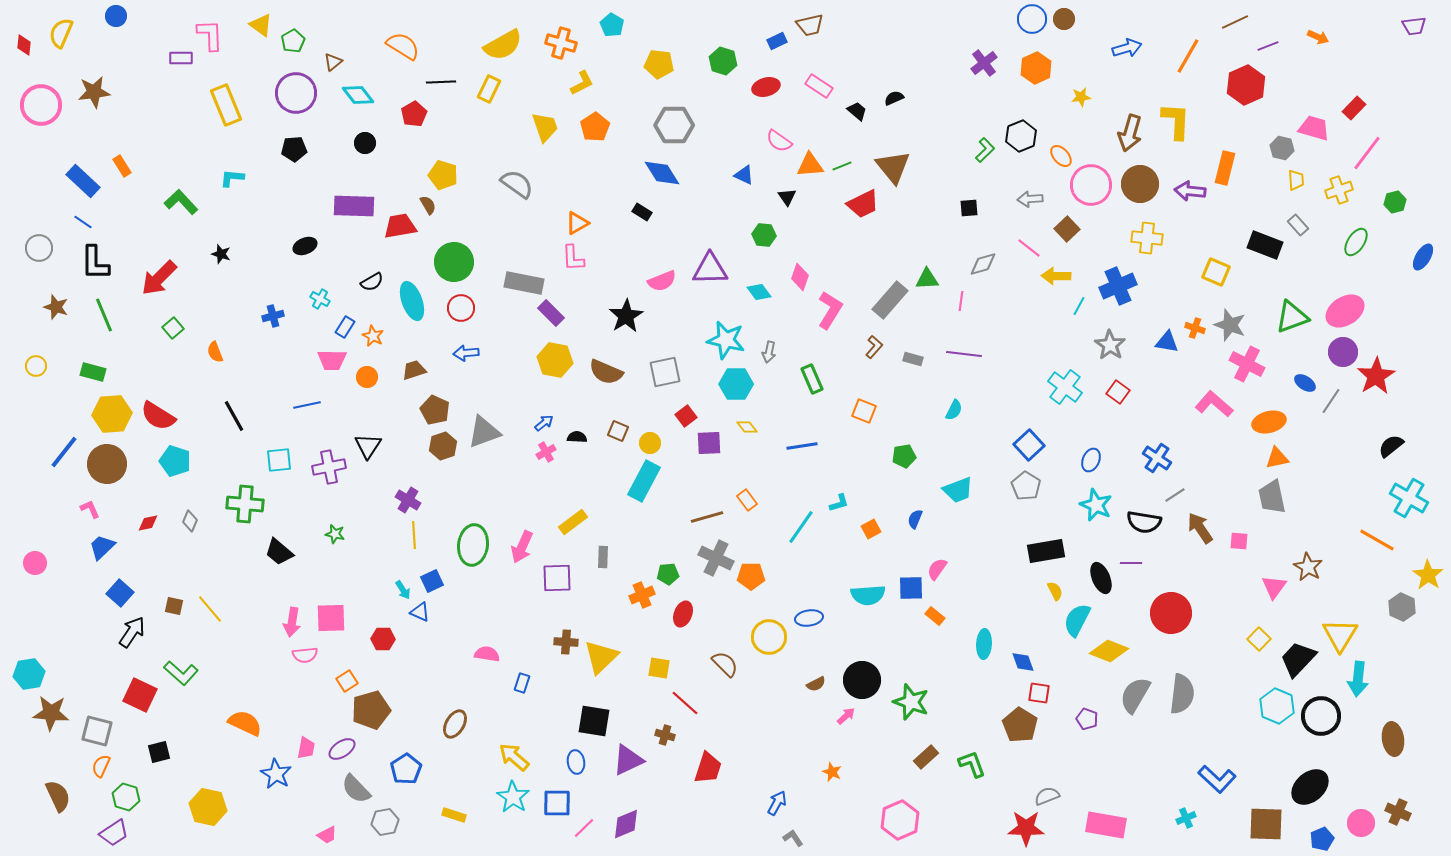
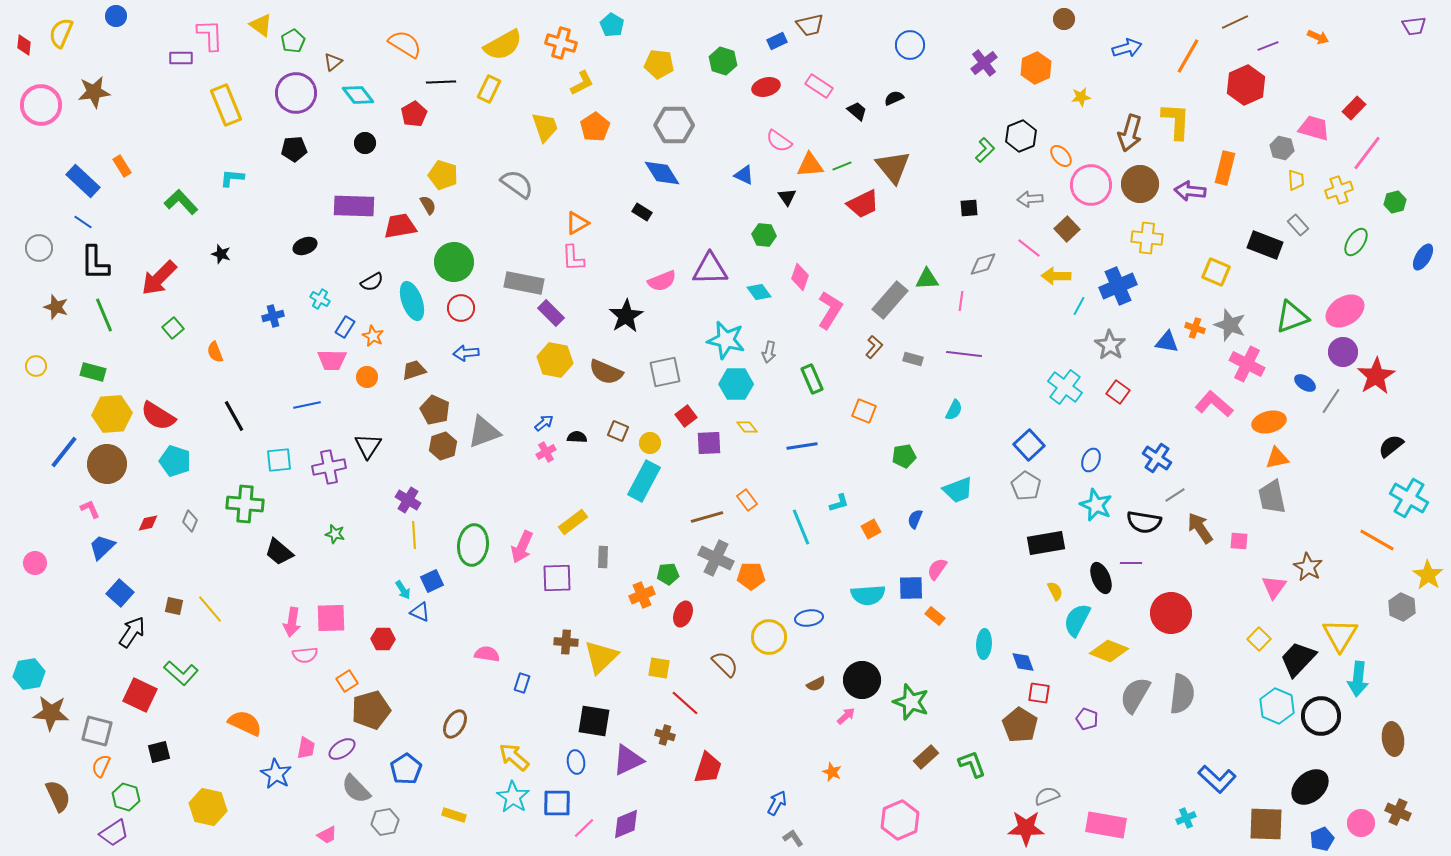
blue circle at (1032, 19): moved 122 px left, 26 px down
orange semicircle at (403, 46): moved 2 px right, 2 px up
cyan line at (801, 527): rotated 57 degrees counterclockwise
black rectangle at (1046, 551): moved 8 px up
